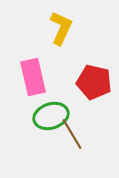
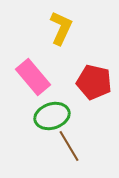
pink rectangle: rotated 27 degrees counterclockwise
green ellipse: moved 1 px right
brown line: moved 3 px left, 12 px down
